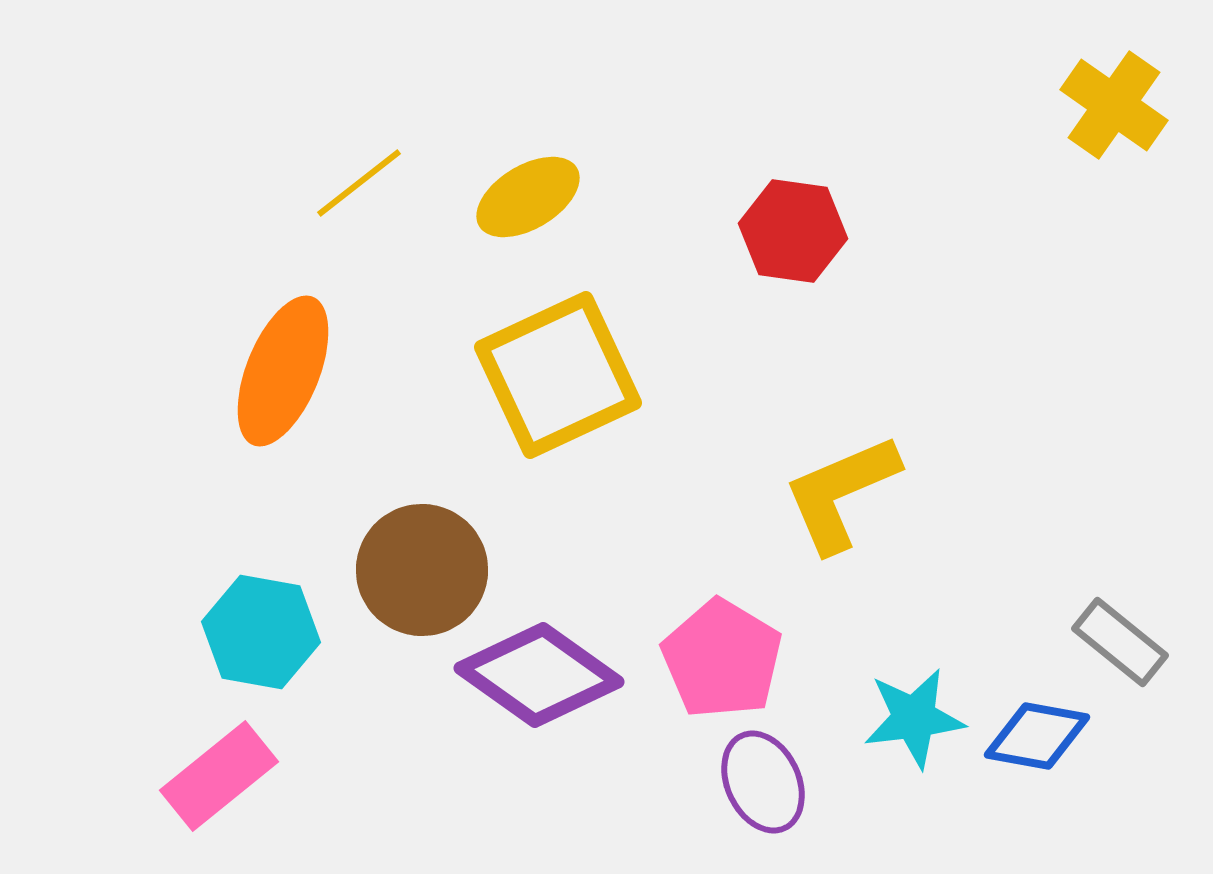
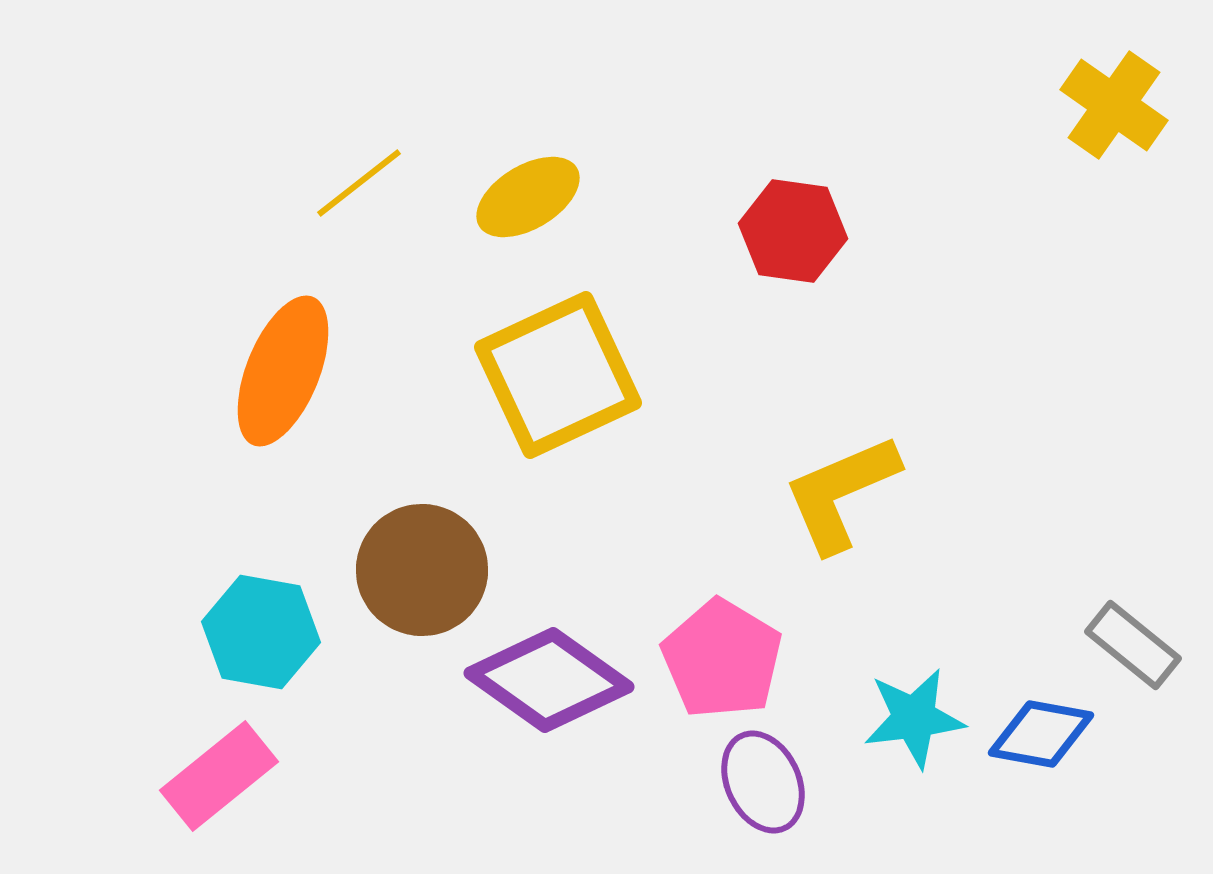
gray rectangle: moved 13 px right, 3 px down
purple diamond: moved 10 px right, 5 px down
blue diamond: moved 4 px right, 2 px up
